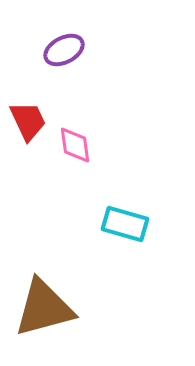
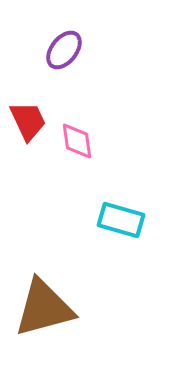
purple ellipse: rotated 24 degrees counterclockwise
pink diamond: moved 2 px right, 4 px up
cyan rectangle: moved 4 px left, 4 px up
